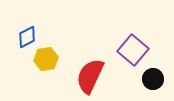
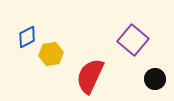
purple square: moved 10 px up
yellow hexagon: moved 5 px right, 5 px up
black circle: moved 2 px right
